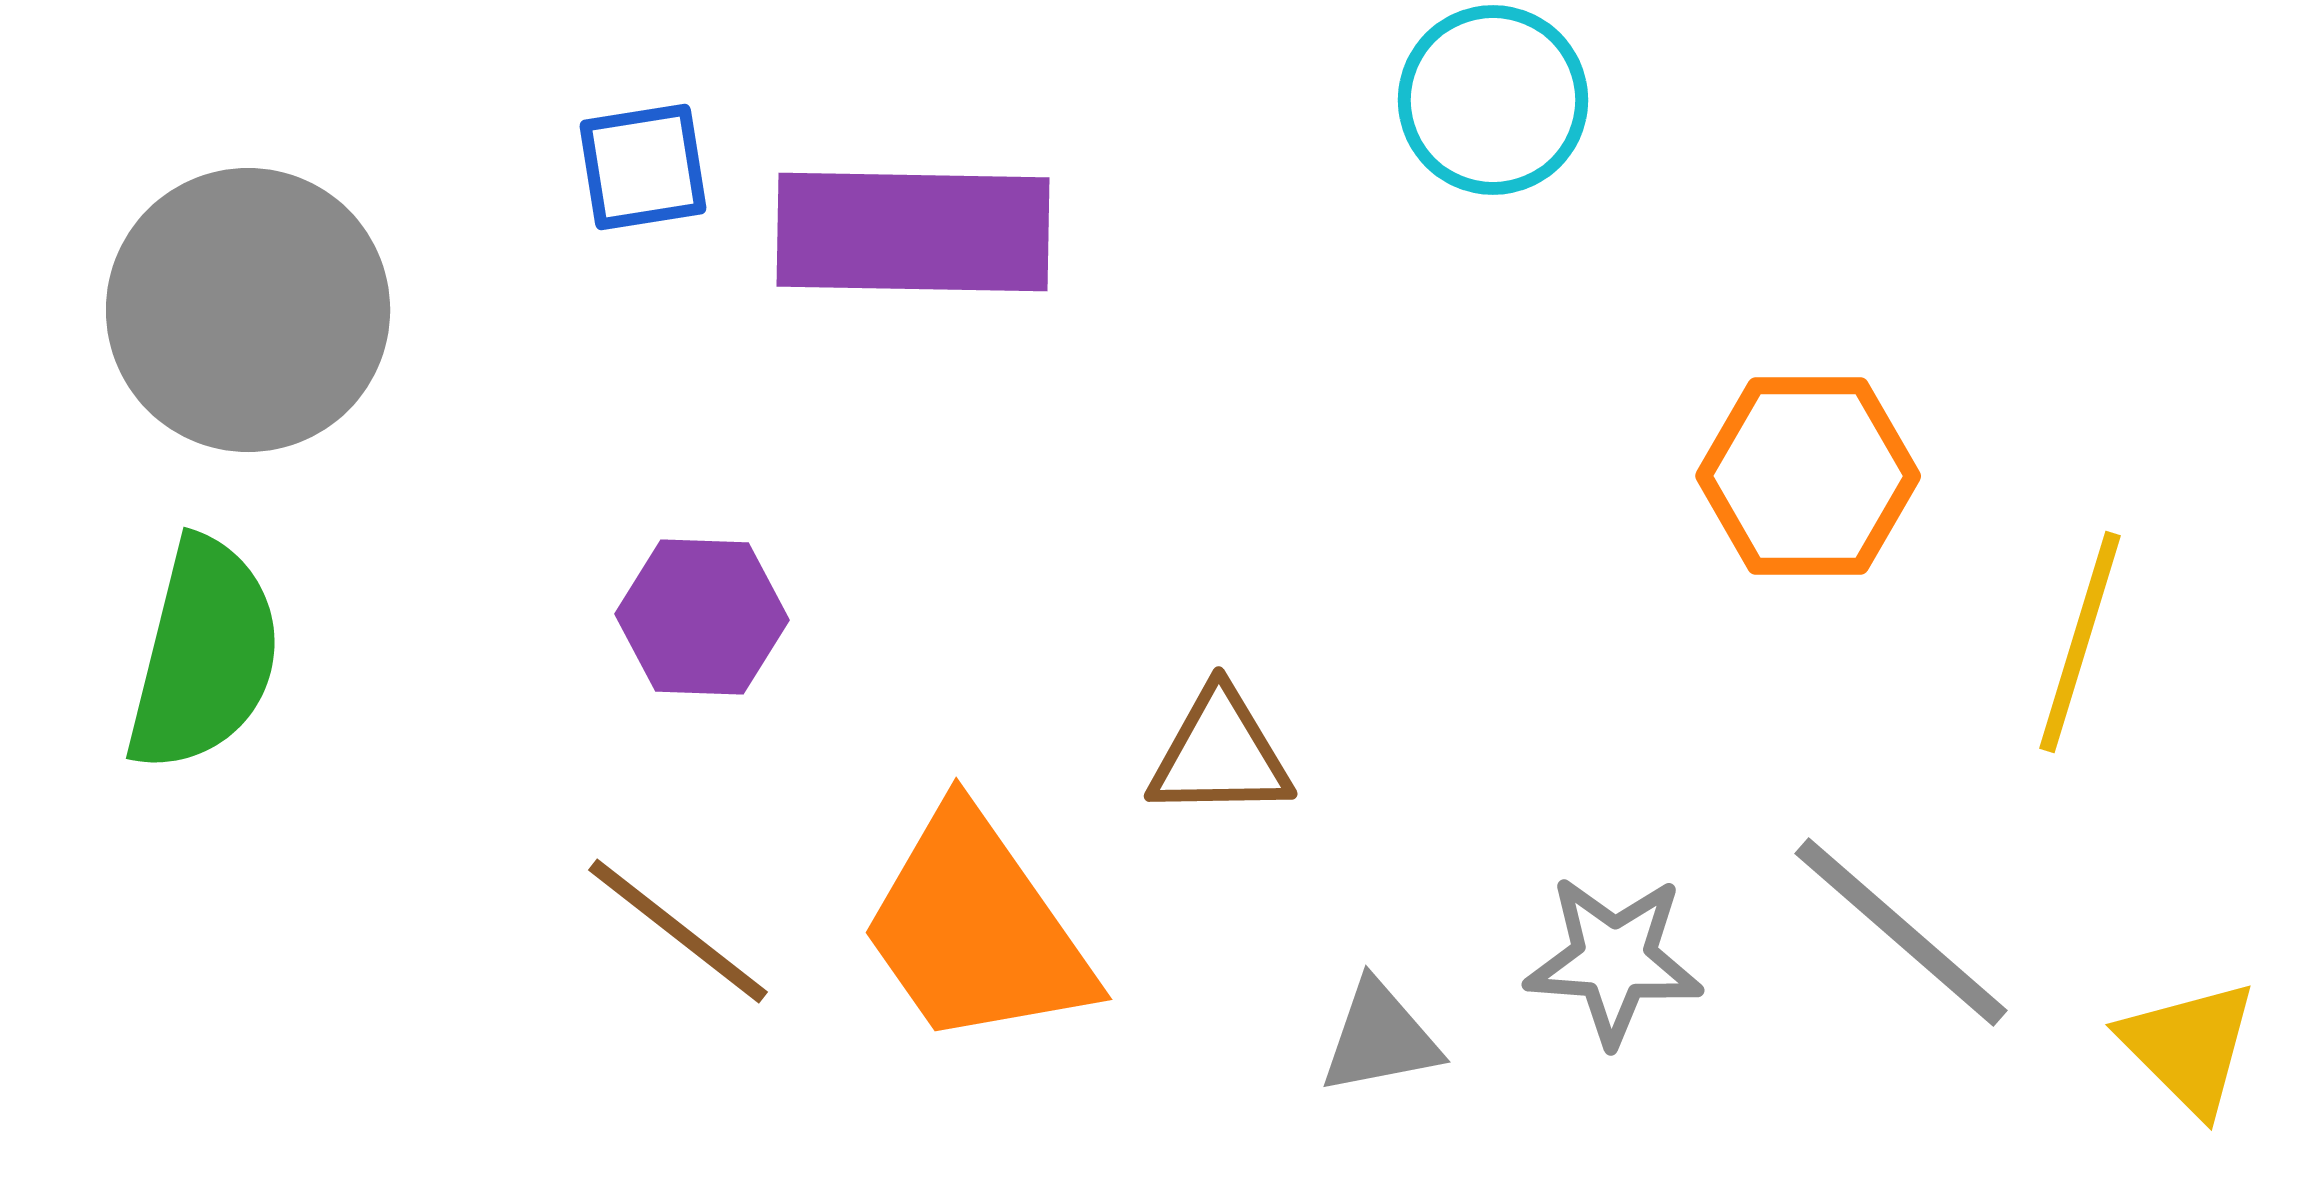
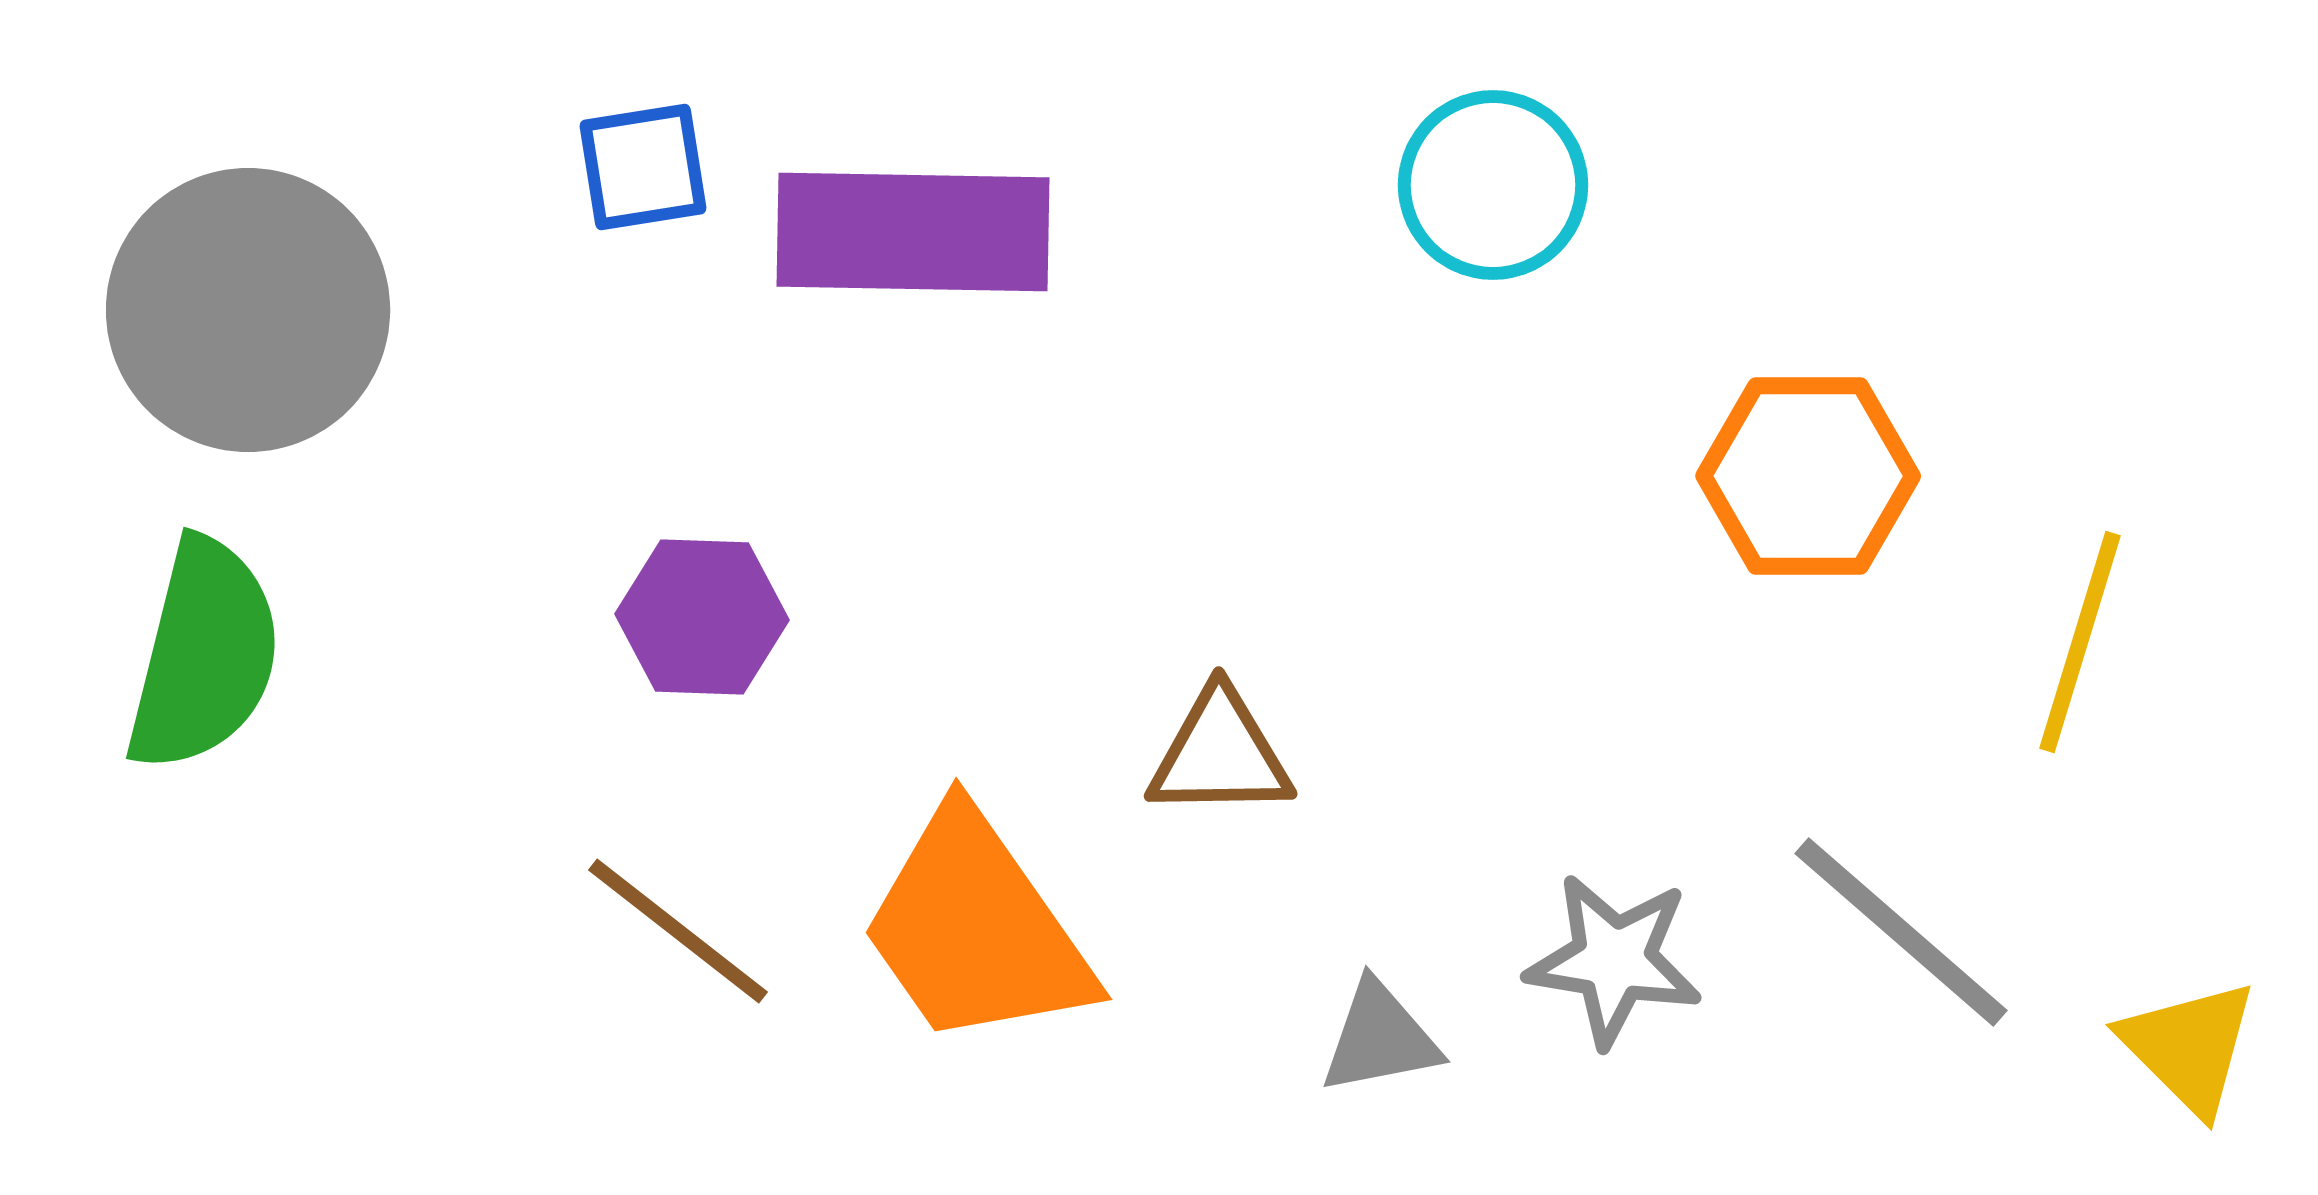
cyan circle: moved 85 px down
gray star: rotated 5 degrees clockwise
